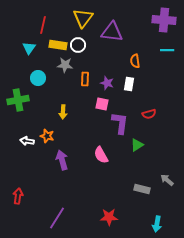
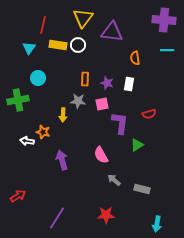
orange semicircle: moved 3 px up
gray star: moved 13 px right, 36 px down
pink square: rotated 24 degrees counterclockwise
yellow arrow: moved 3 px down
orange star: moved 4 px left, 4 px up
gray arrow: moved 53 px left
red arrow: rotated 49 degrees clockwise
red star: moved 3 px left, 2 px up
